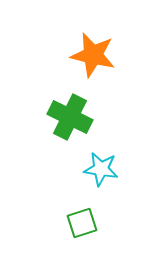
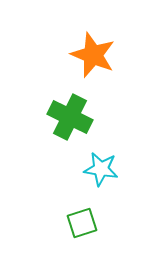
orange star: rotated 9 degrees clockwise
